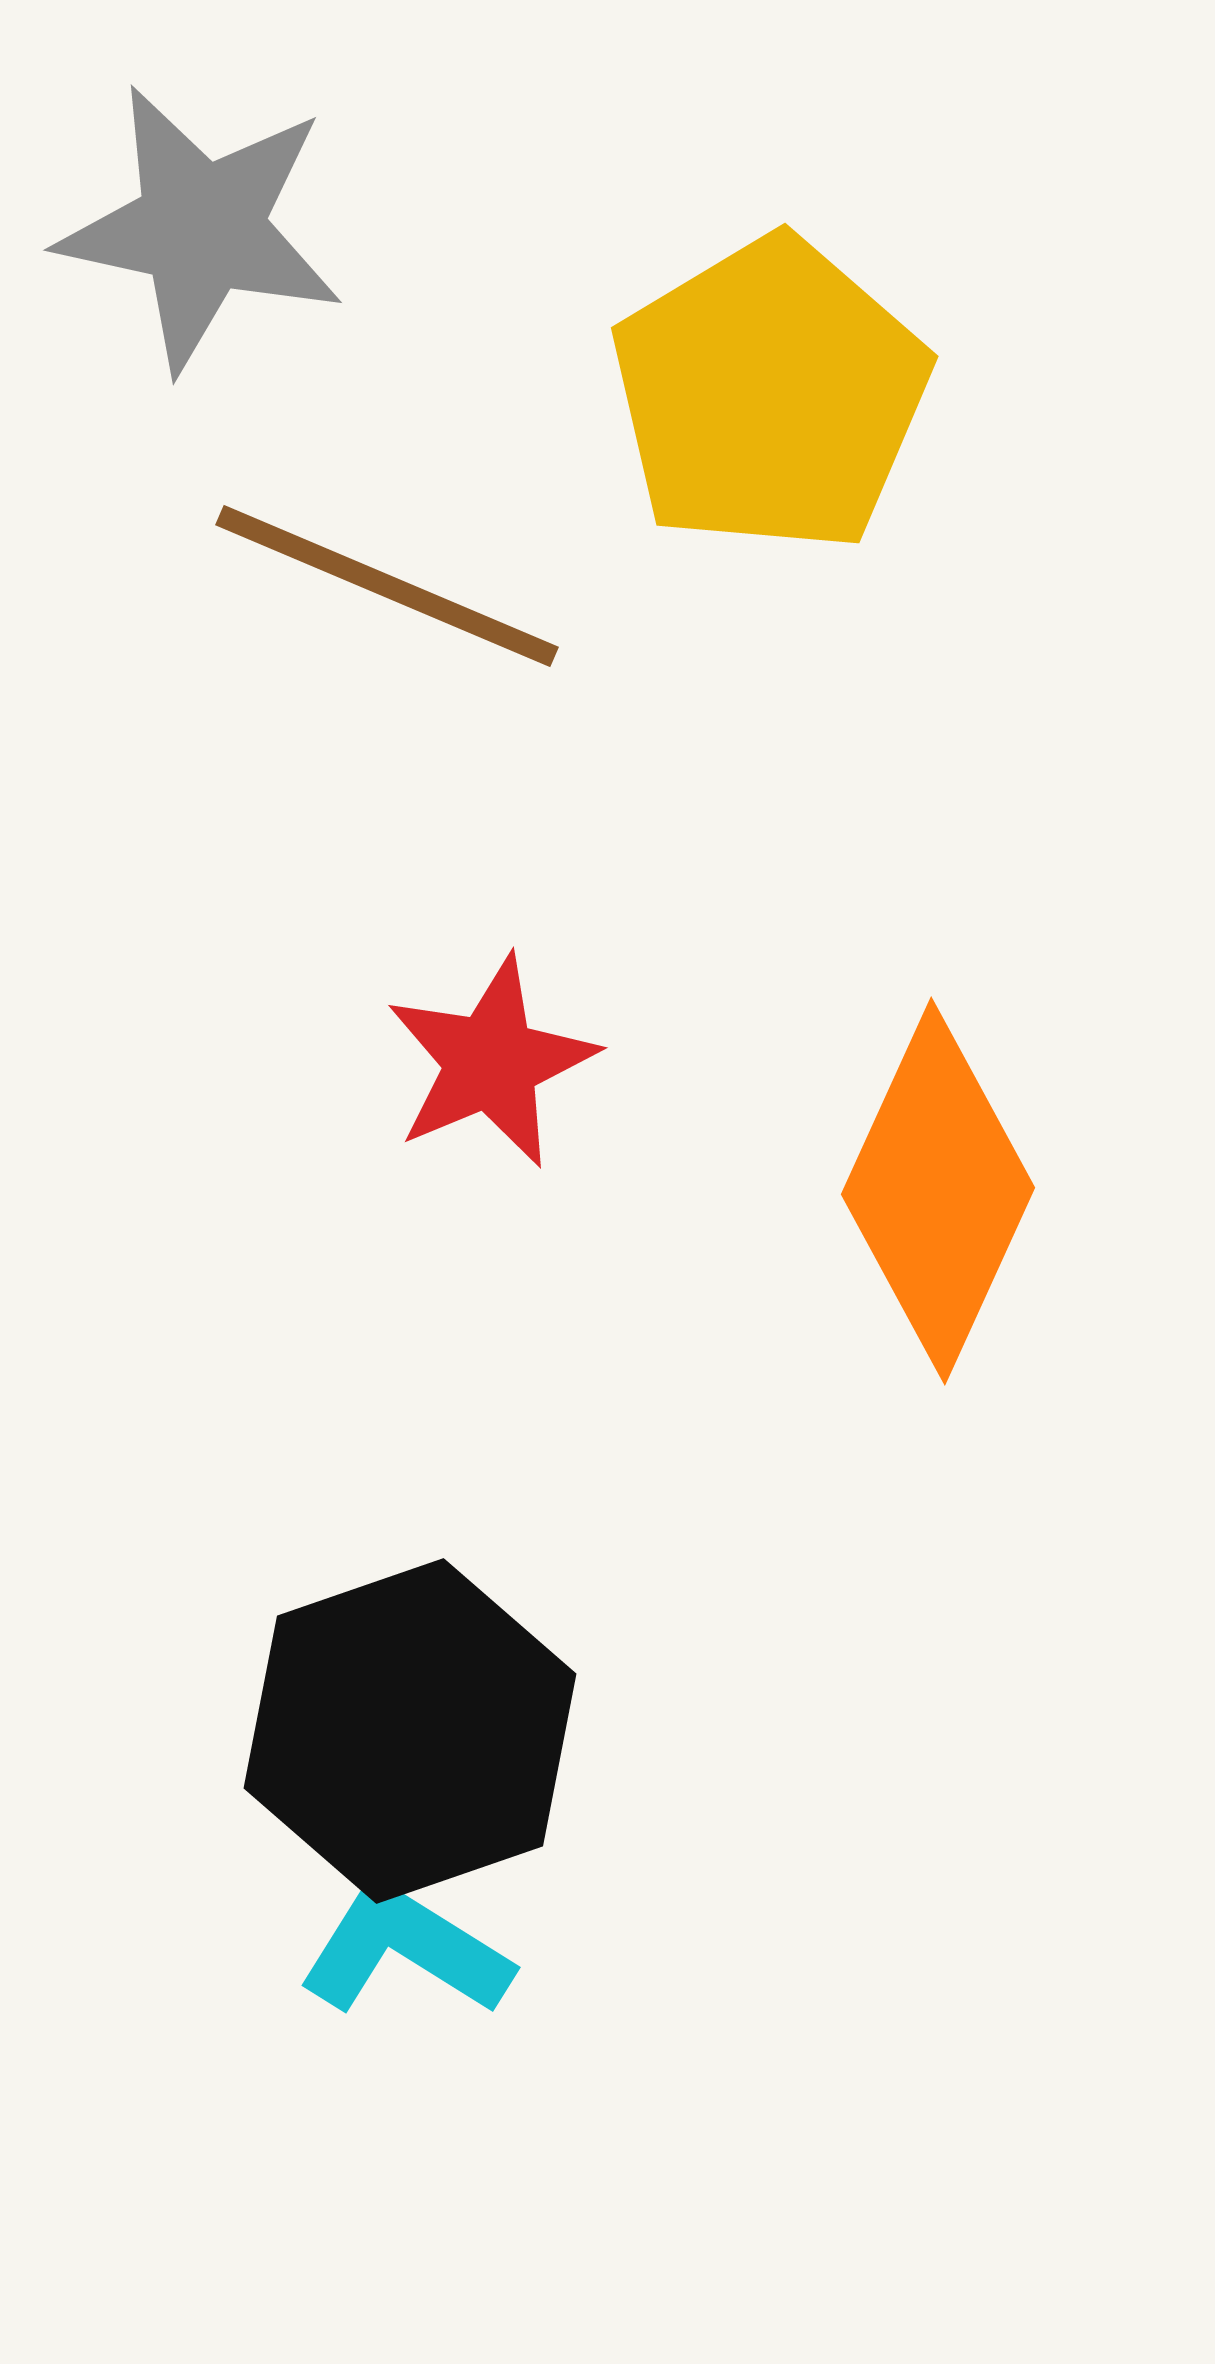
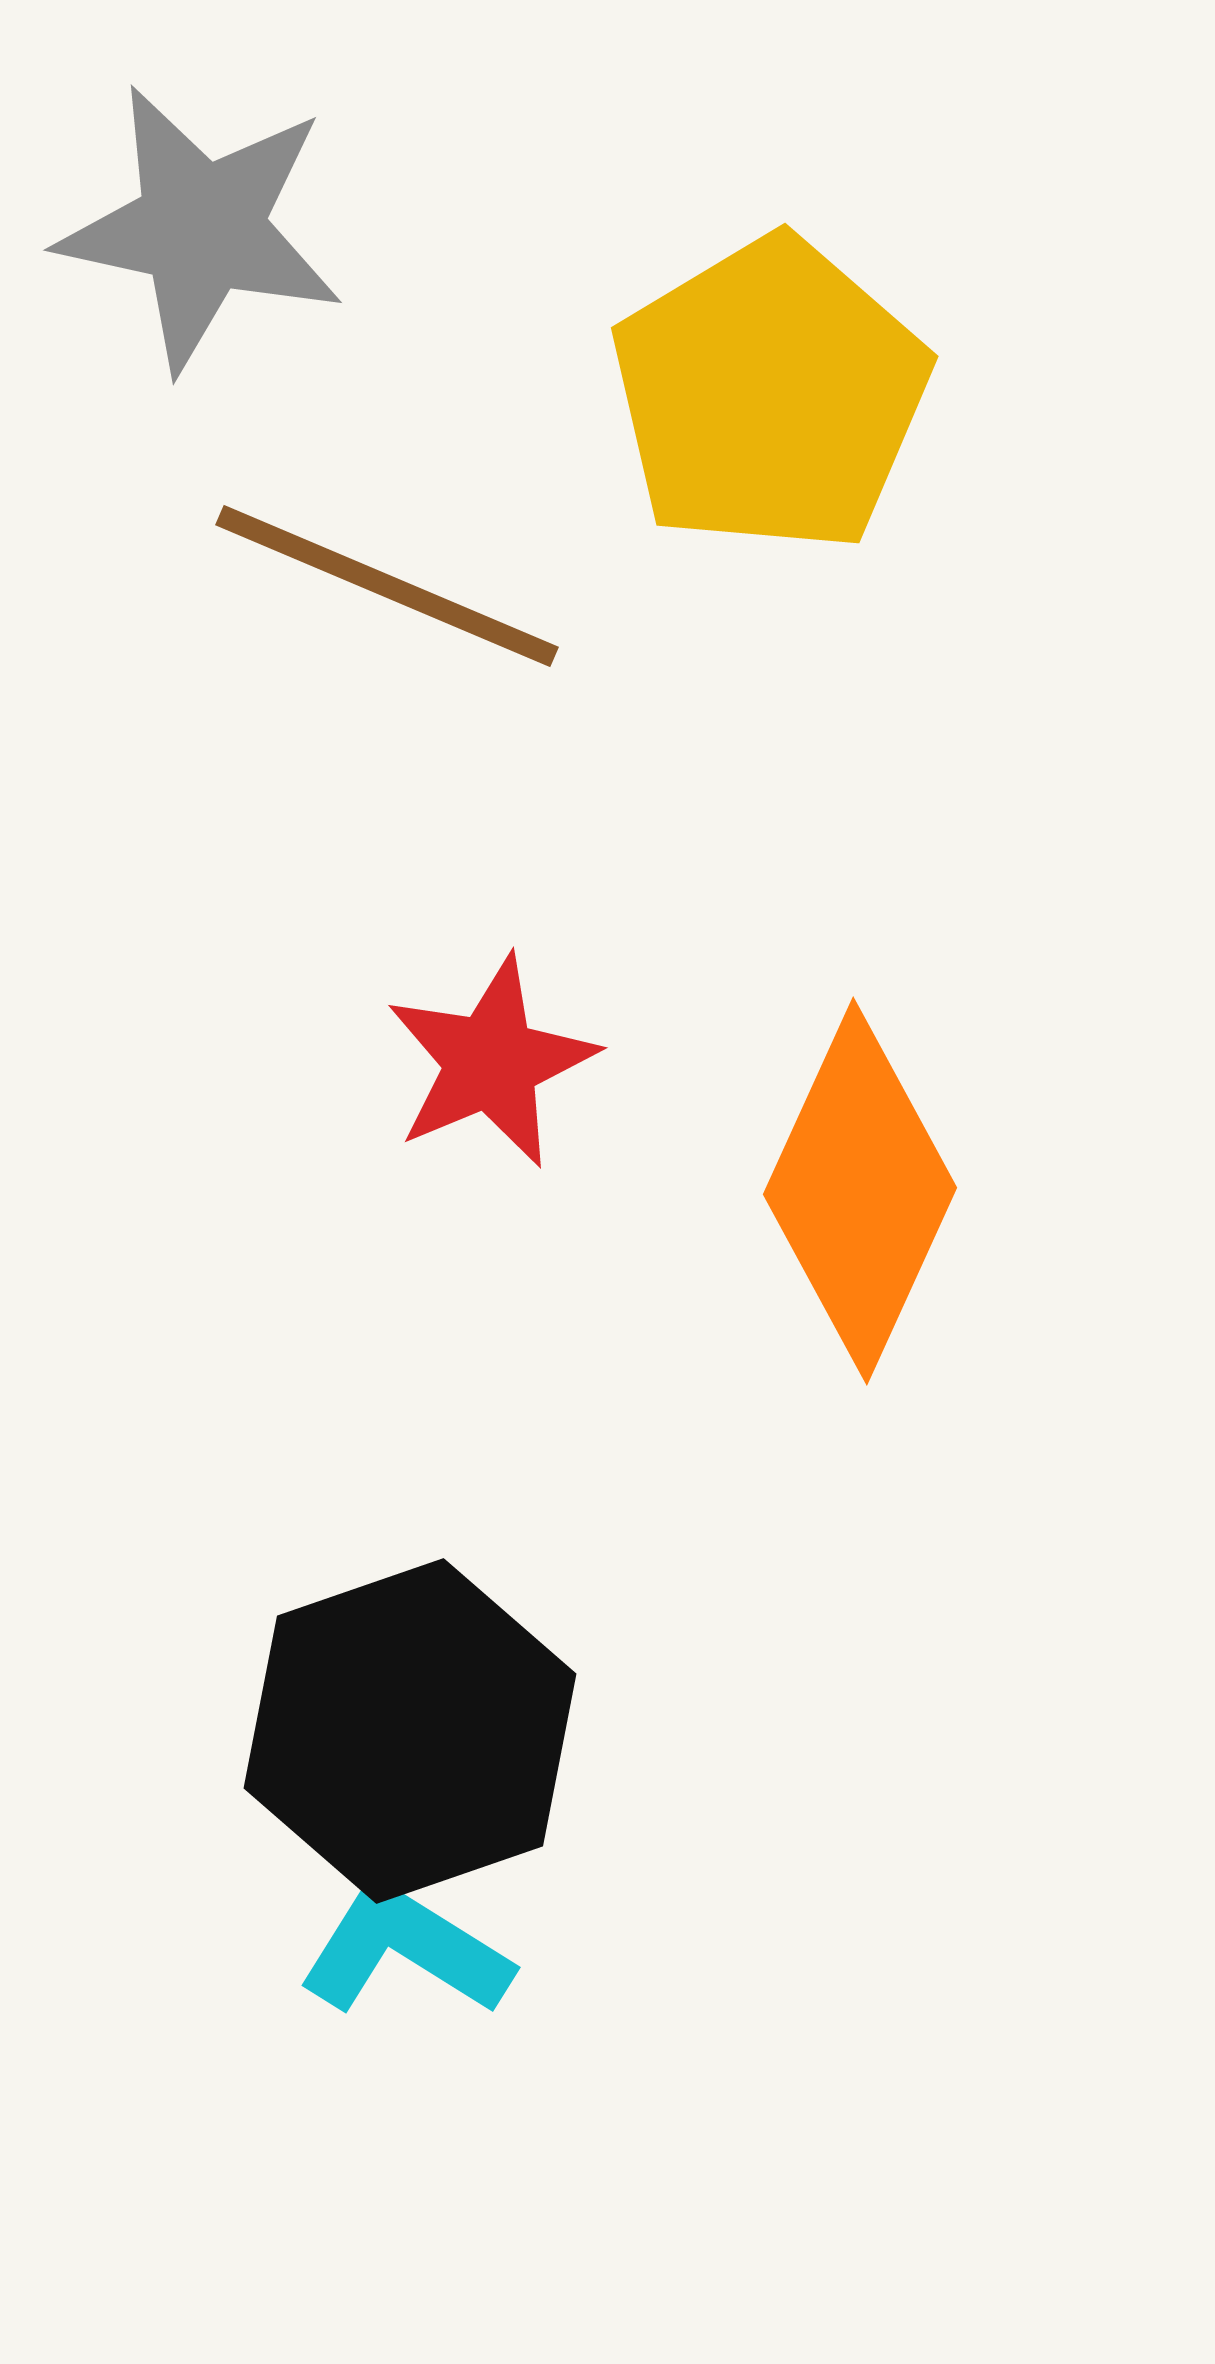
orange diamond: moved 78 px left
